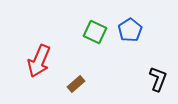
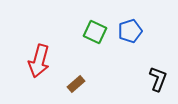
blue pentagon: moved 1 px down; rotated 15 degrees clockwise
red arrow: rotated 8 degrees counterclockwise
